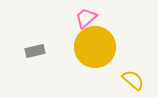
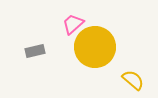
pink trapezoid: moved 13 px left, 6 px down
